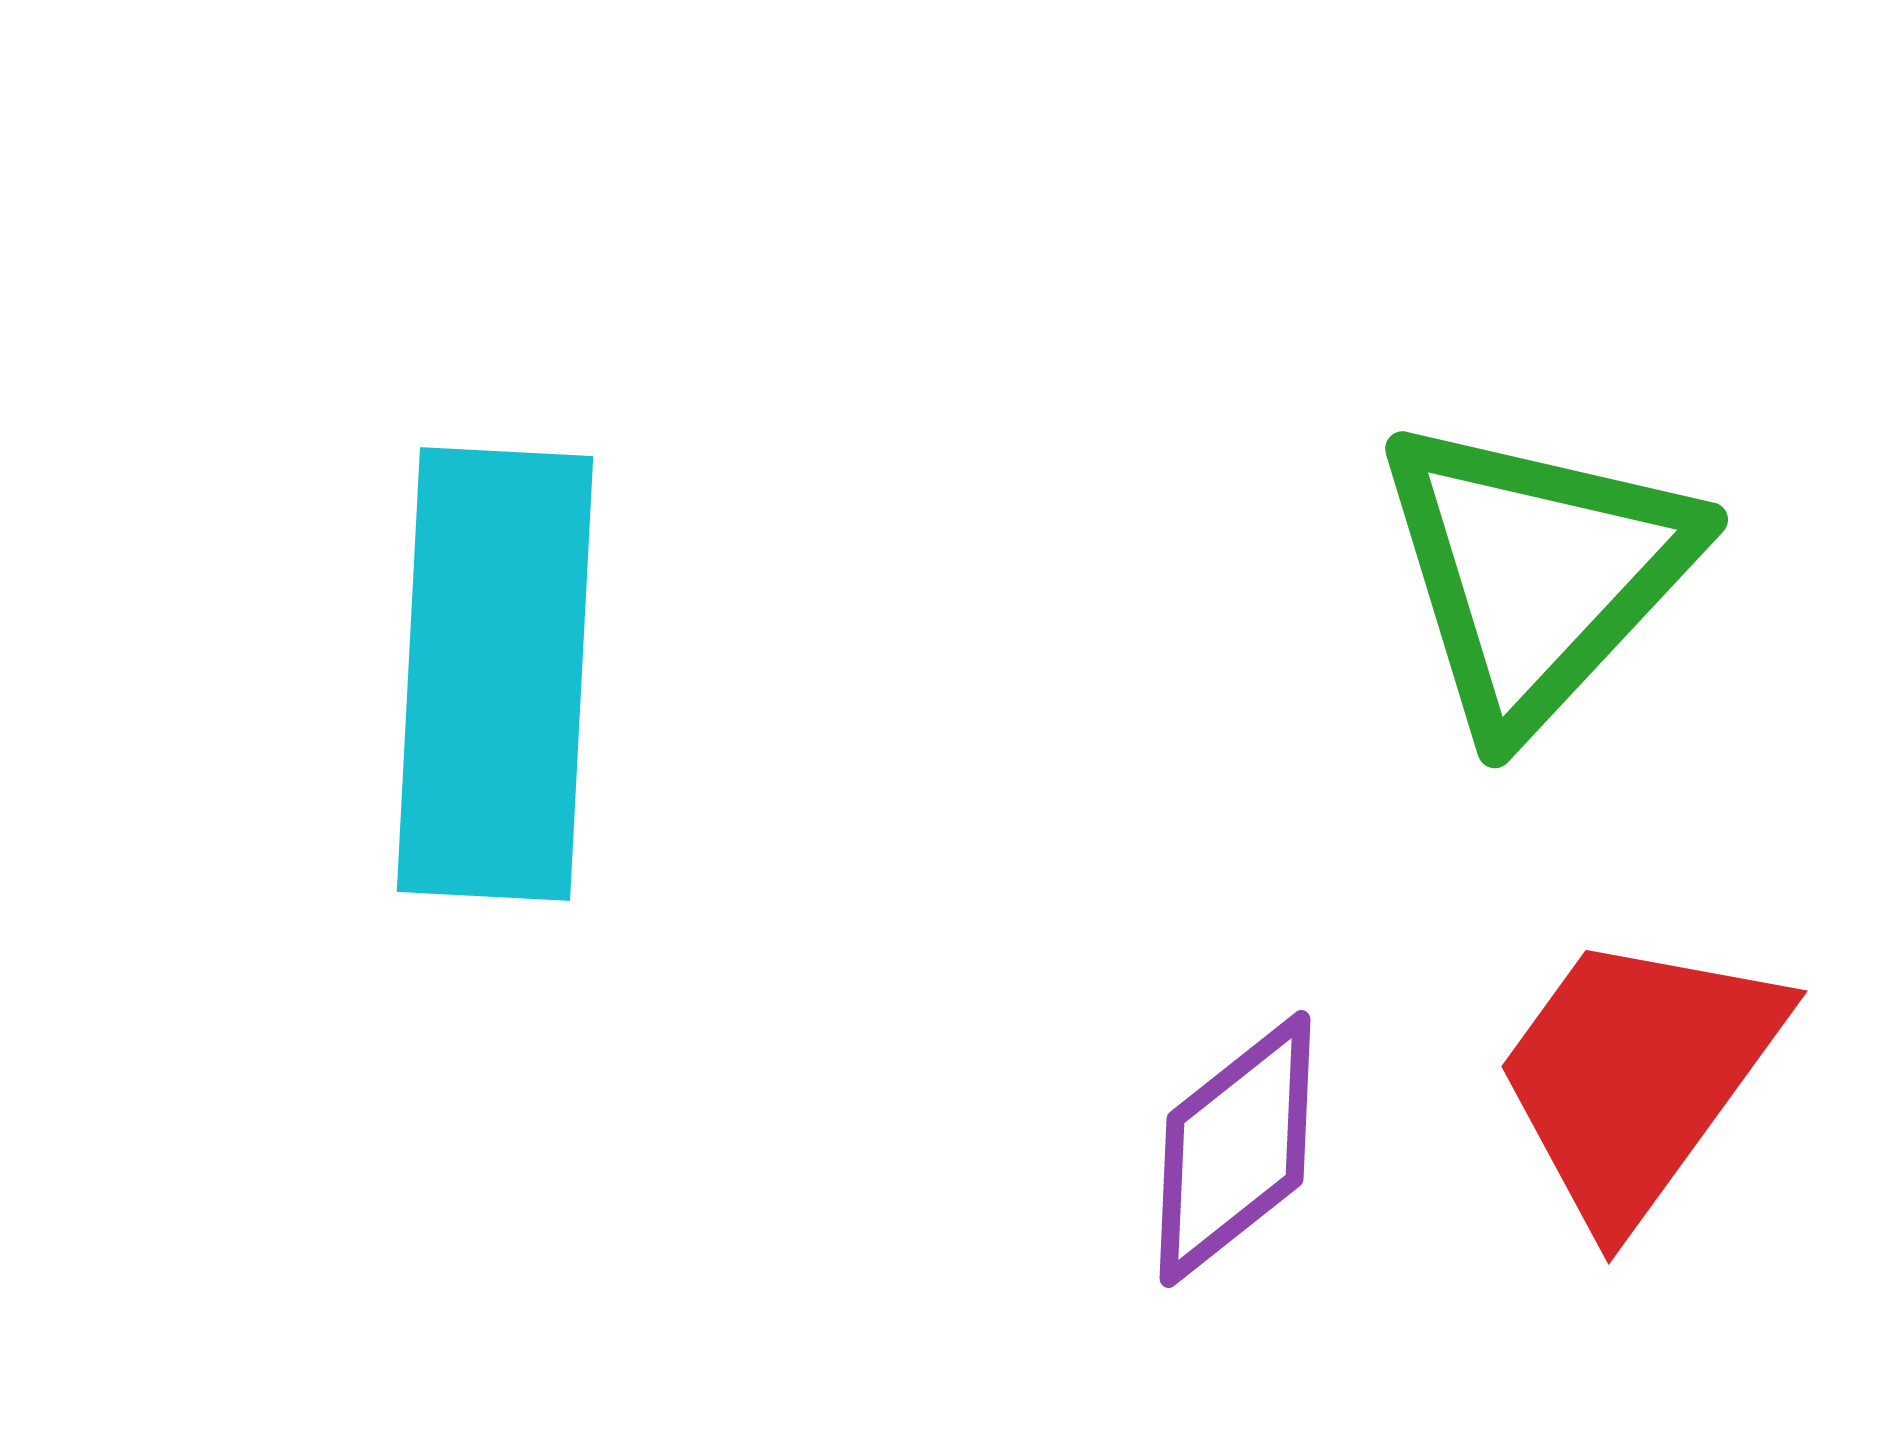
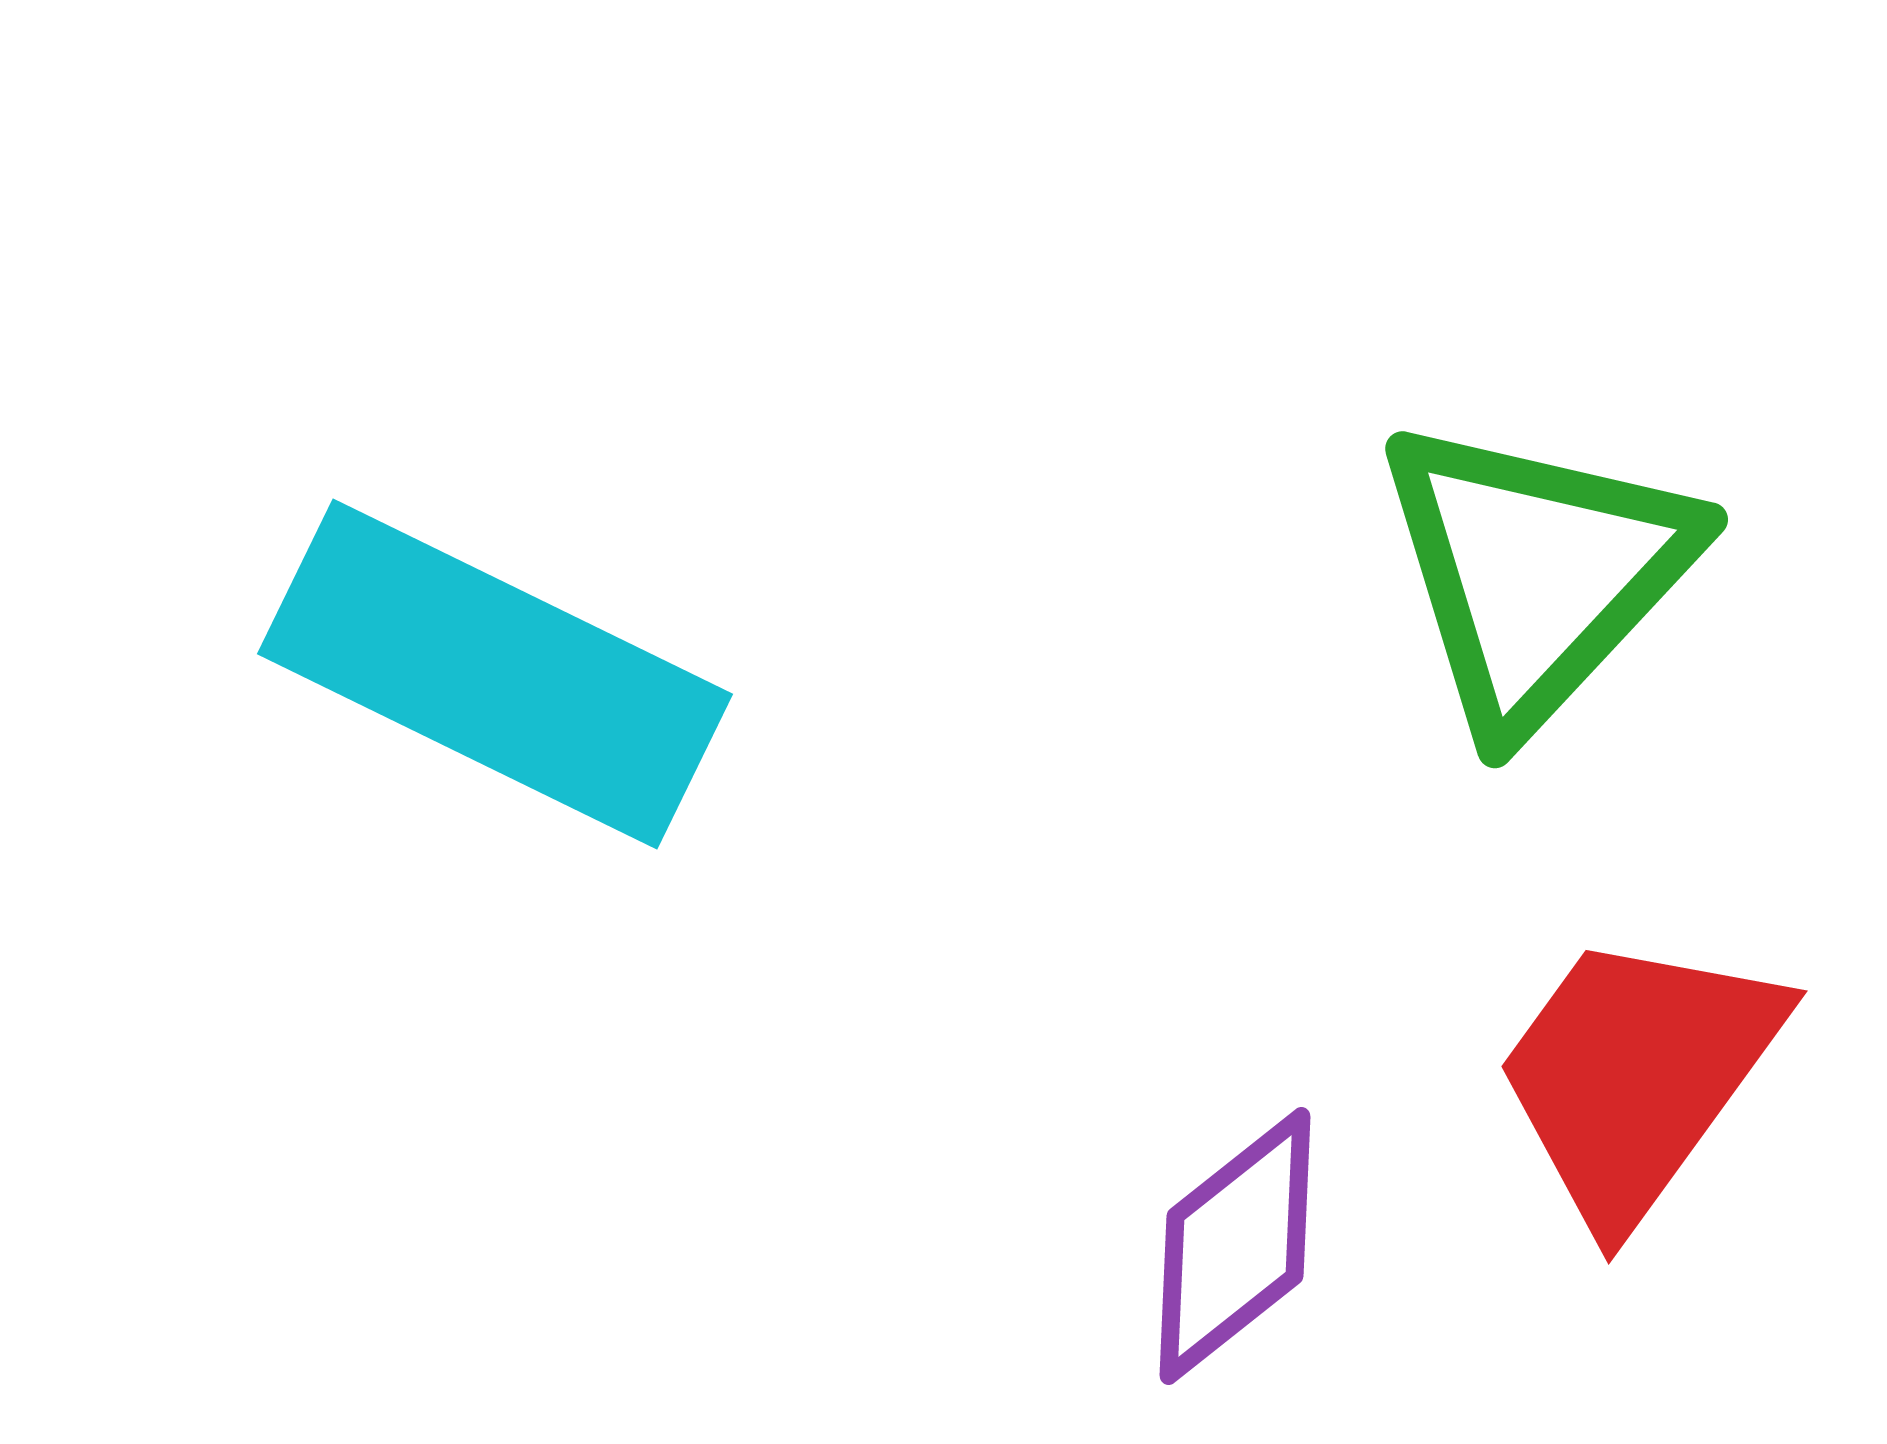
cyan rectangle: rotated 67 degrees counterclockwise
purple diamond: moved 97 px down
